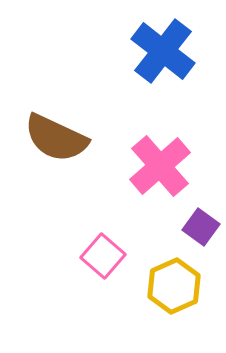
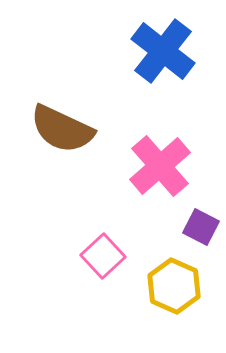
brown semicircle: moved 6 px right, 9 px up
purple square: rotated 9 degrees counterclockwise
pink square: rotated 6 degrees clockwise
yellow hexagon: rotated 12 degrees counterclockwise
